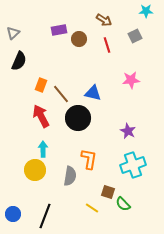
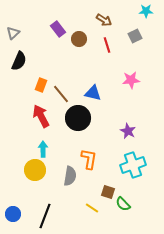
purple rectangle: moved 1 px left, 1 px up; rotated 63 degrees clockwise
